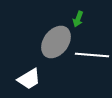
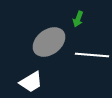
gray ellipse: moved 7 px left; rotated 16 degrees clockwise
white trapezoid: moved 2 px right, 3 px down
